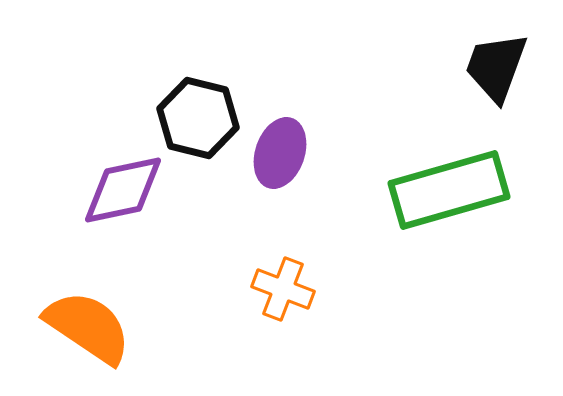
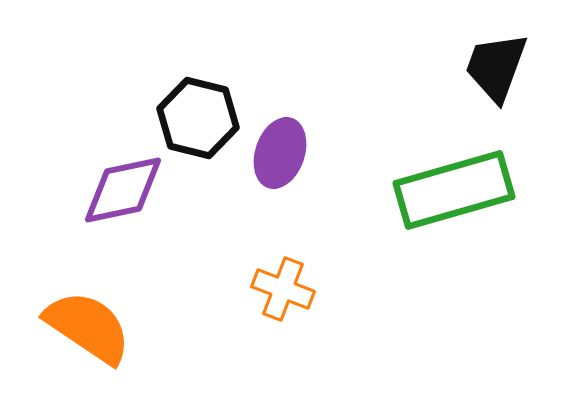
green rectangle: moved 5 px right
